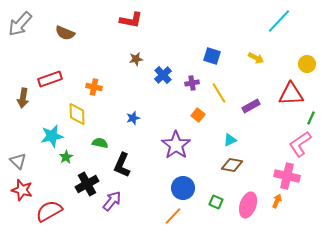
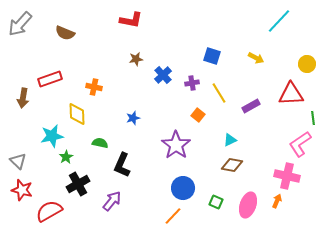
green line: moved 2 px right; rotated 32 degrees counterclockwise
black cross: moved 9 px left
